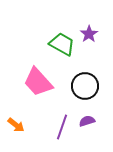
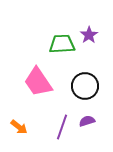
purple star: moved 1 px down
green trapezoid: rotated 32 degrees counterclockwise
pink trapezoid: rotated 8 degrees clockwise
orange arrow: moved 3 px right, 2 px down
